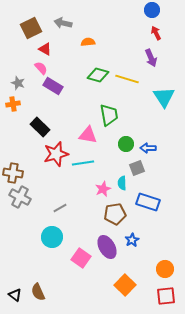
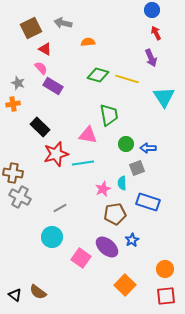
purple ellipse: rotated 20 degrees counterclockwise
brown semicircle: rotated 30 degrees counterclockwise
